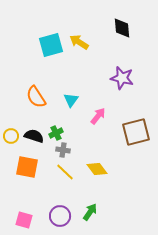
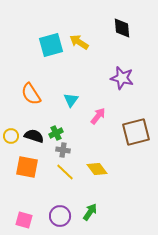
orange semicircle: moved 5 px left, 3 px up
